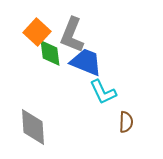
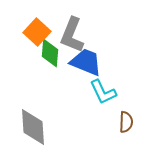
green diamond: rotated 12 degrees clockwise
